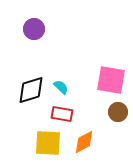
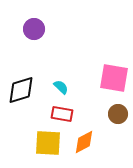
pink square: moved 3 px right, 2 px up
black diamond: moved 10 px left
brown circle: moved 2 px down
